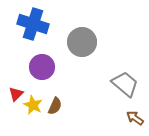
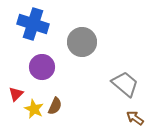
yellow star: moved 1 px right, 4 px down
